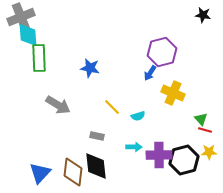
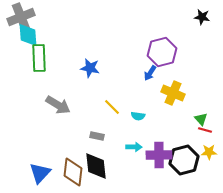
black star: moved 1 px left, 2 px down
cyan semicircle: rotated 24 degrees clockwise
